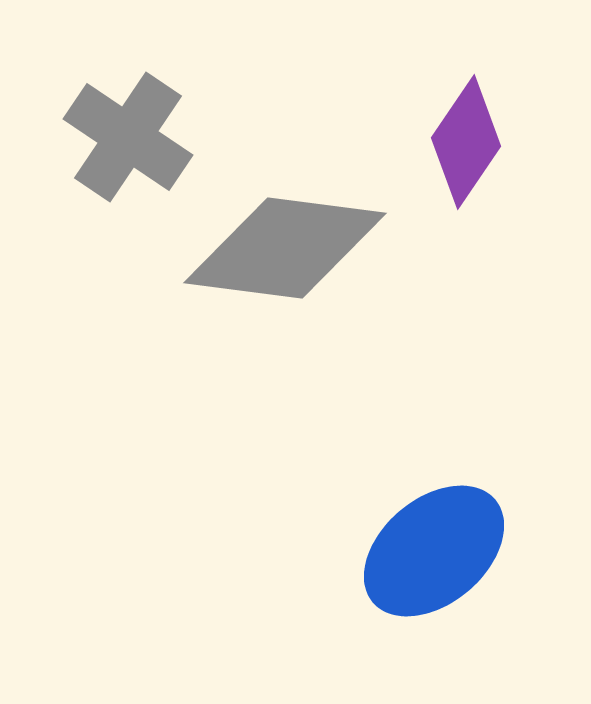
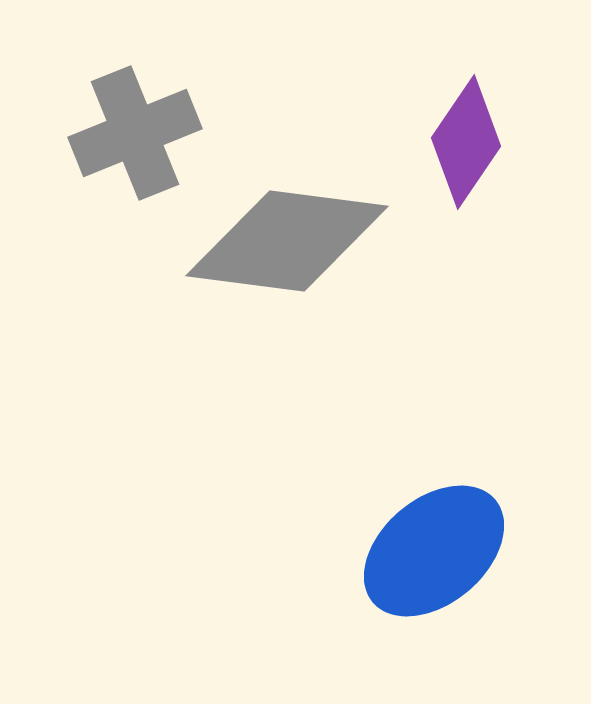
gray cross: moved 7 px right, 4 px up; rotated 34 degrees clockwise
gray diamond: moved 2 px right, 7 px up
